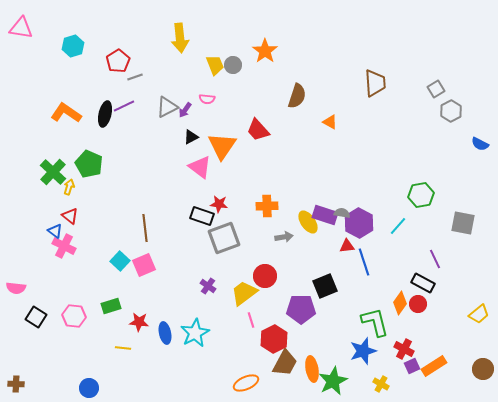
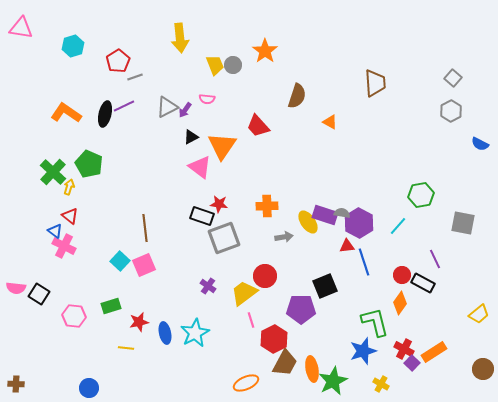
gray square at (436, 89): moved 17 px right, 11 px up; rotated 18 degrees counterclockwise
red trapezoid at (258, 130): moved 4 px up
red circle at (418, 304): moved 16 px left, 29 px up
black square at (36, 317): moved 3 px right, 23 px up
red star at (139, 322): rotated 18 degrees counterclockwise
yellow line at (123, 348): moved 3 px right
purple square at (412, 366): moved 3 px up; rotated 21 degrees counterclockwise
orange rectangle at (434, 366): moved 14 px up
